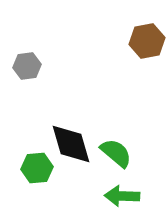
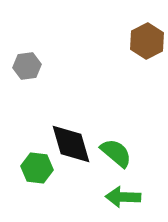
brown hexagon: rotated 16 degrees counterclockwise
green hexagon: rotated 12 degrees clockwise
green arrow: moved 1 px right, 1 px down
